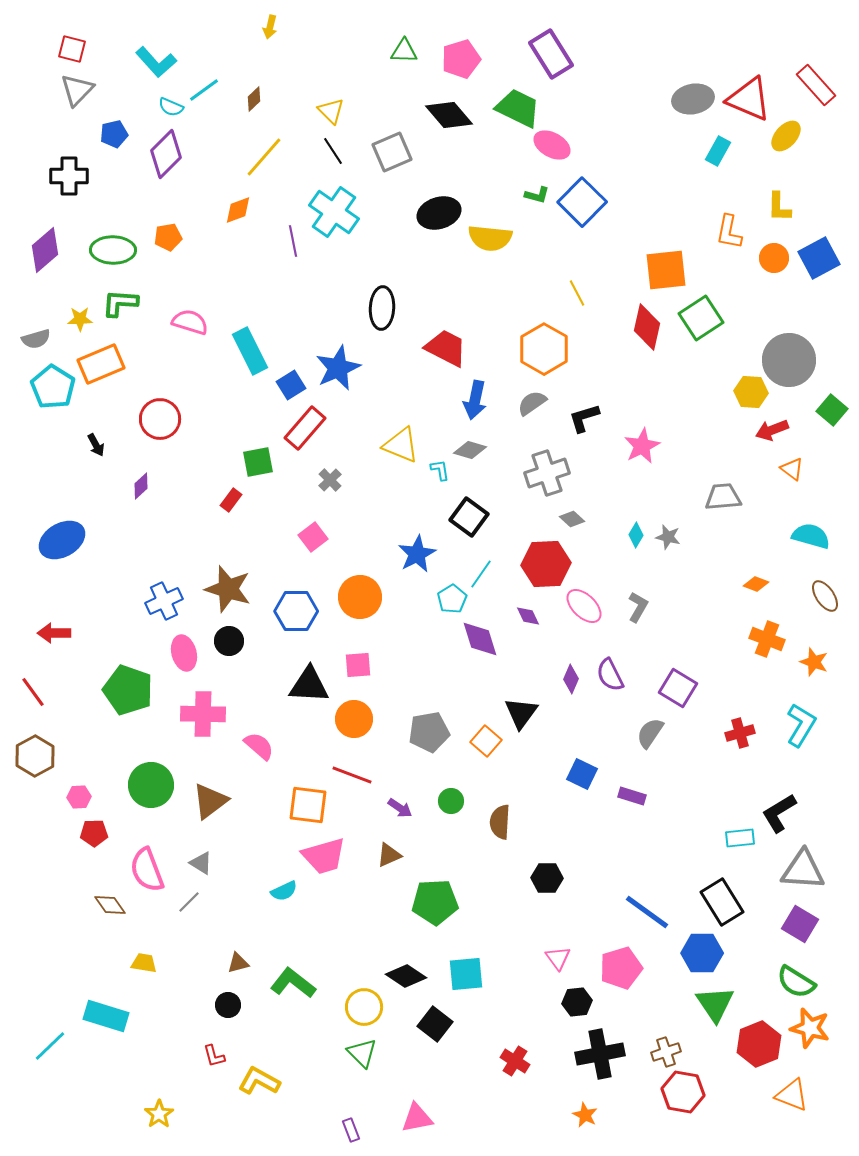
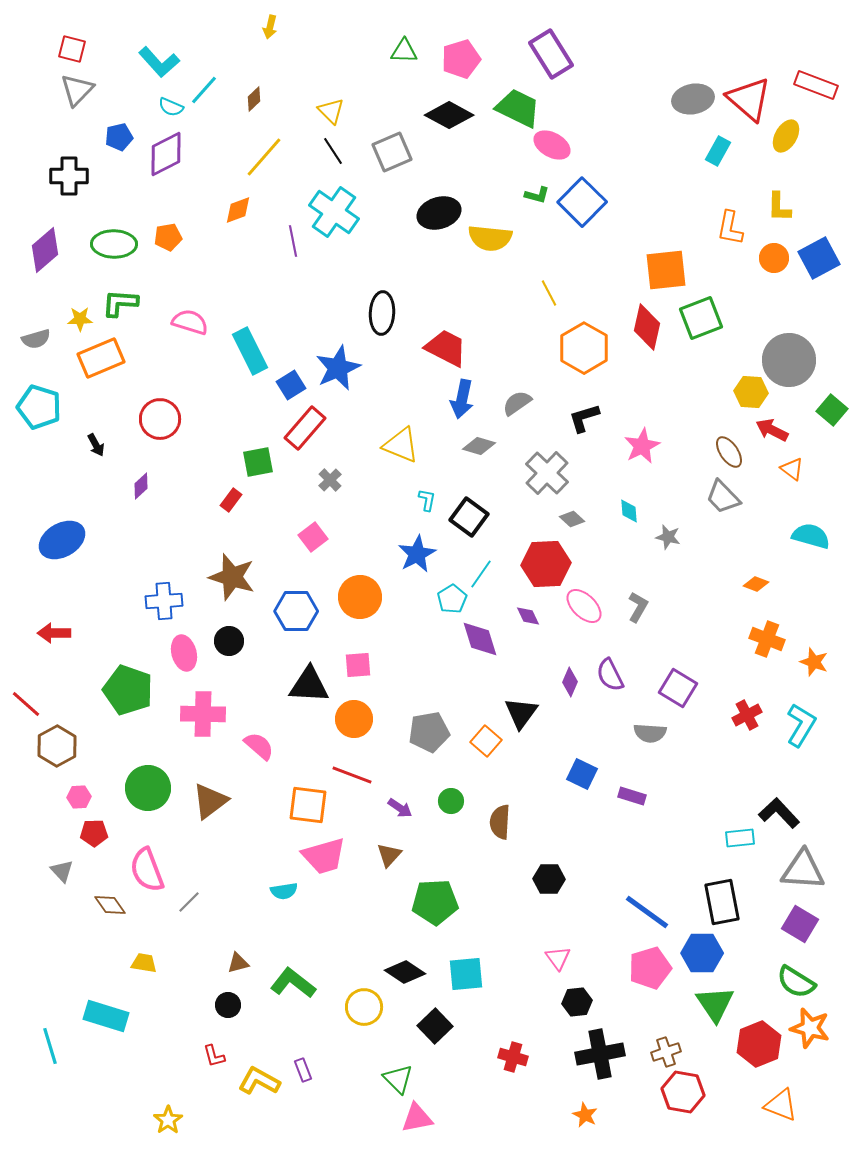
cyan L-shape at (156, 62): moved 3 px right
red rectangle at (816, 85): rotated 27 degrees counterclockwise
cyan line at (204, 90): rotated 12 degrees counterclockwise
red triangle at (749, 99): rotated 18 degrees clockwise
black diamond at (449, 115): rotated 21 degrees counterclockwise
blue pentagon at (114, 134): moved 5 px right, 3 px down
yellow ellipse at (786, 136): rotated 12 degrees counterclockwise
purple diamond at (166, 154): rotated 18 degrees clockwise
orange L-shape at (729, 232): moved 1 px right, 4 px up
green ellipse at (113, 250): moved 1 px right, 6 px up
yellow line at (577, 293): moved 28 px left
black ellipse at (382, 308): moved 5 px down
green square at (701, 318): rotated 12 degrees clockwise
orange hexagon at (544, 349): moved 40 px right, 1 px up
orange rectangle at (101, 364): moved 6 px up
cyan pentagon at (53, 387): moved 14 px left, 20 px down; rotated 15 degrees counterclockwise
blue arrow at (475, 400): moved 13 px left, 1 px up
gray semicircle at (532, 403): moved 15 px left
red arrow at (772, 430): rotated 48 degrees clockwise
gray diamond at (470, 450): moved 9 px right, 4 px up
cyan L-shape at (440, 470): moved 13 px left, 30 px down; rotated 20 degrees clockwise
gray cross at (547, 473): rotated 27 degrees counterclockwise
gray trapezoid at (723, 497): rotated 129 degrees counterclockwise
cyan diamond at (636, 535): moved 7 px left, 24 px up; rotated 35 degrees counterclockwise
brown star at (228, 589): moved 4 px right, 12 px up
brown ellipse at (825, 596): moved 96 px left, 144 px up
blue cross at (164, 601): rotated 21 degrees clockwise
purple diamond at (571, 679): moved 1 px left, 3 px down
red line at (33, 692): moved 7 px left, 12 px down; rotated 12 degrees counterclockwise
gray semicircle at (650, 733): rotated 120 degrees counterclockwise
red cross at (740, 733): moved 7 px right, 18 px up; rotated 12 degrees counterclockwise
brown hexagon at (35, 756): moved 22 px right, 10 px up
green circle at (151, 785): moved 3 px left, 3 px down
black L-shape at (779, 813): rotated 78 degrees clockwise
brown triangle at (389, 855): rotated 24 degrees counterclockwise
gray triangle at (201, 863): moved 139 px left, 8 px down; rotated 15 degrees clockwise
black hexagon at (547, 878): moved 2 px right, 1 px down
cyan semicircle at (284, 891): rotated 16 degrees clockwise
black rectangle at (722, 902): rotated 21 degrees clockwise
pink pentagon at (621, 968): moved 29 px right
black diamond at (406, 976): moved 1 px left, 4 px up
black square at (435, 1024): moved 2 px down; rotated 8 degrees clockwise
cyan line at (50, 1046): rotated 63 degrees counterclockwise
green triangle at (362, 1053): moved 36 px right, 26 px down
red cross at (515, 1061): moved 2 px left, 4 px up; rotated 16 degrees counterclockwise
orange triangle at (792, 1095): moved 11 px left, 10 px down
yellow star at (159, 1114): moved 9 px right, 6 px down
purple rectangle at (351, 1130): moved 48 px left, 60 px up
